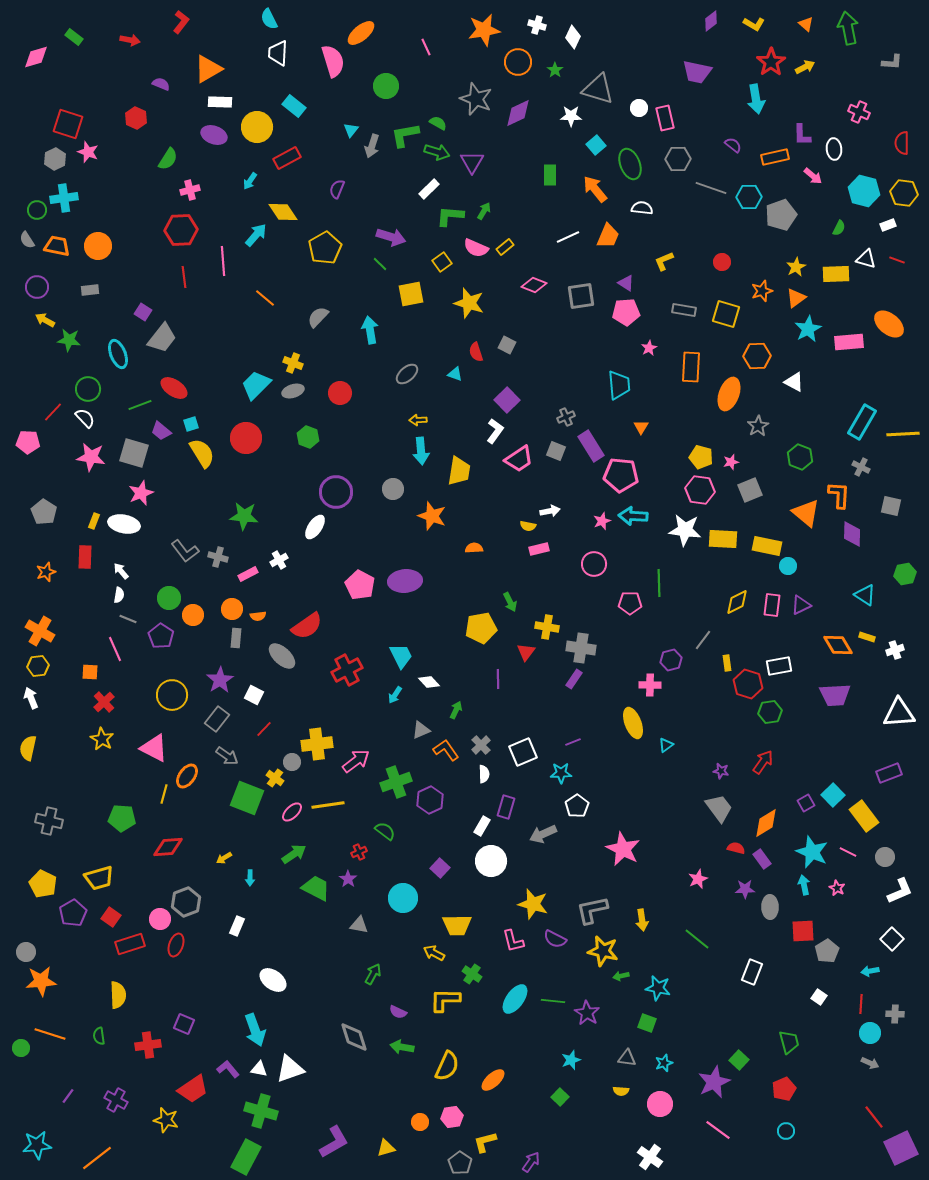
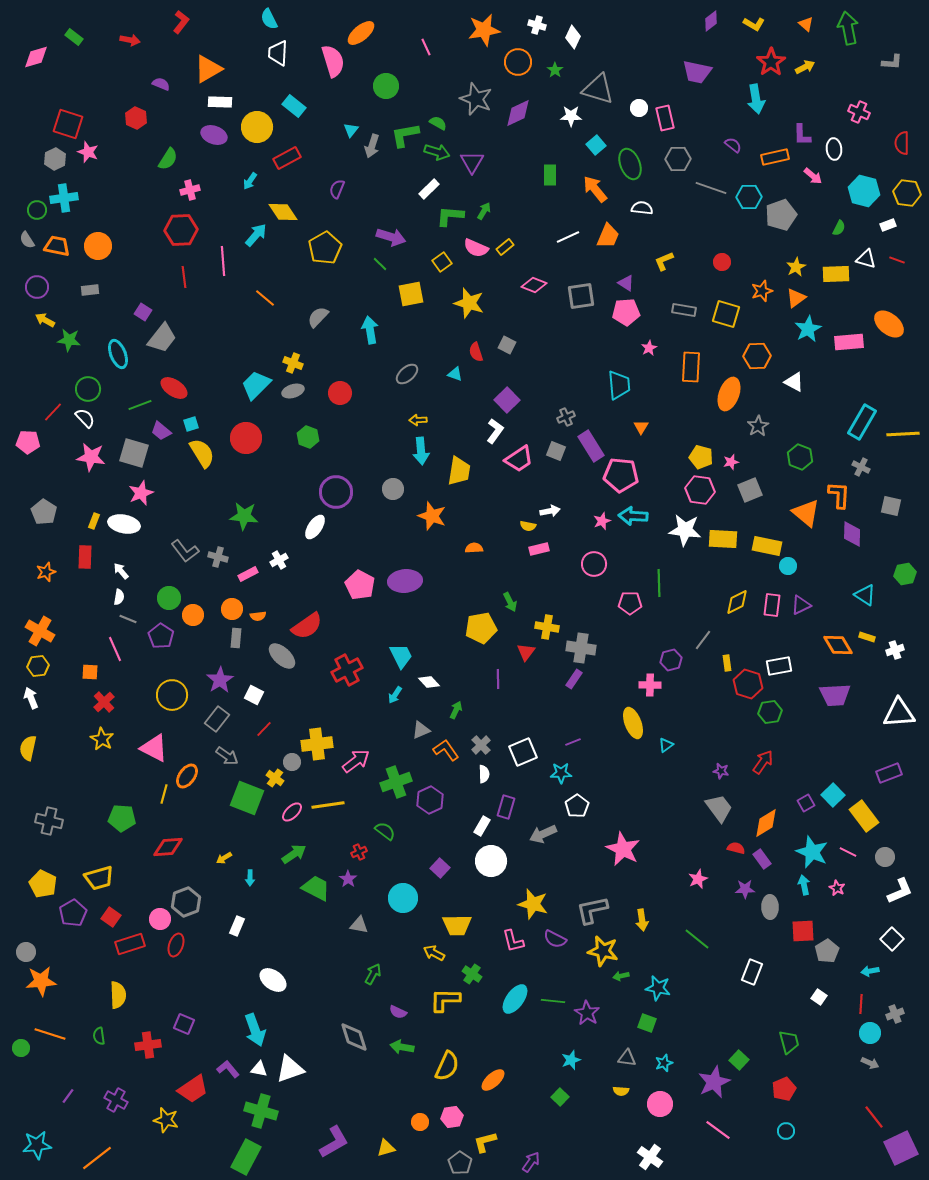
yellow hexagon at (904, 193): moved 3 px right
white semicircle at (119, 595): moved 2 px down
gray cross at (895, 1014): rotated 24 degrees counterclockwise
